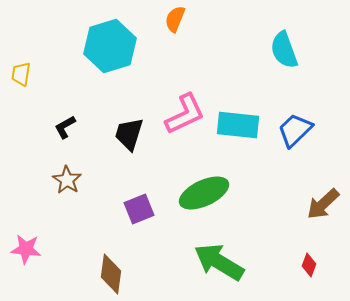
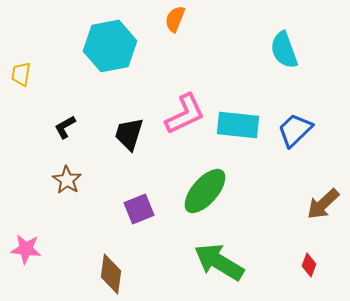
cyan hexagon: rotated 6 degrees clockwise
green ellipse: moved 1 px right, 2 px up; rotated 24 degrees counterclockwise
